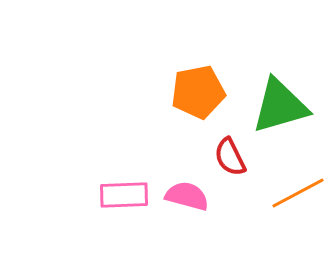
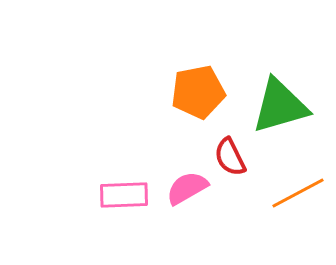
pink semicircle: moved 8 px up; rotated 45 degrees counterclockwise
